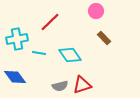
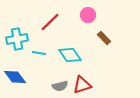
pink circle: moved 8 px left, 4 px down
